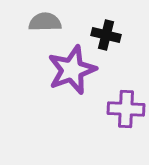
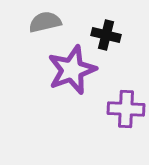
gray semicircle: rotated 12 degrees counterclockwise
